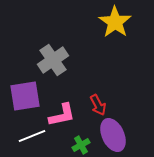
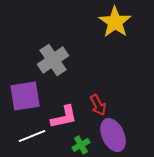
pink L-shape: moved 2 px right, 2 px down
